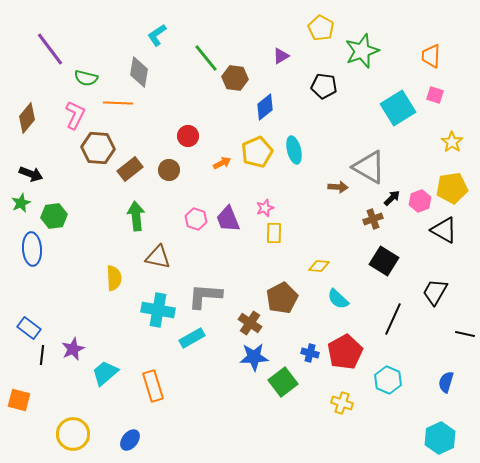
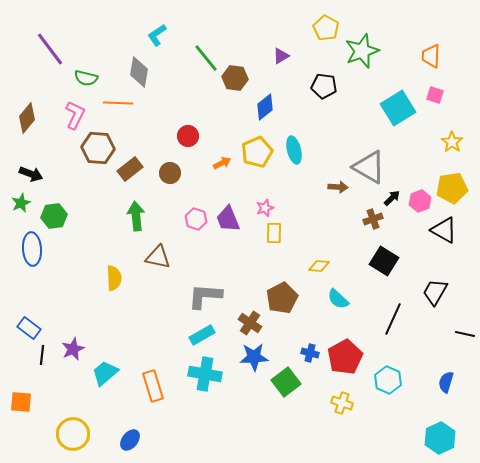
yellow pentagon at (321, 28): moved 5 px right
brown circle at (169, 170): moved 1 px right, 3 px down
cyan cross at (158, 310): moved 47 px right, 64 px down
cyan rectangle at (192, 338): moved 10 px right, 3 px up
red pentagon at (345, 352): moved 5 px down
green square at (283, 382): moved 3 px right
orange square at (19, 400): moved 2 px right, 2 px down; rotated 10 degrees counterclockwise
